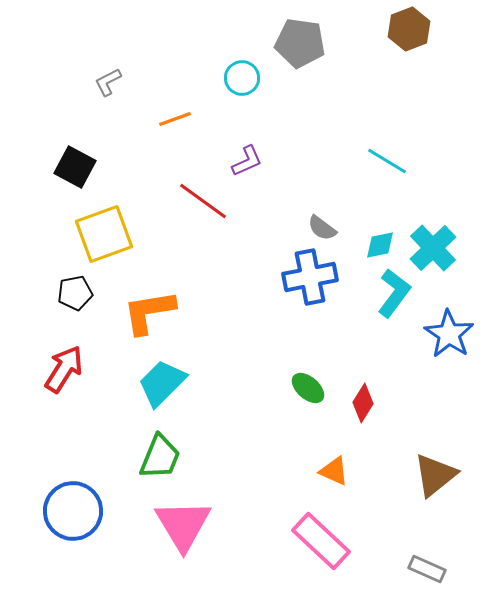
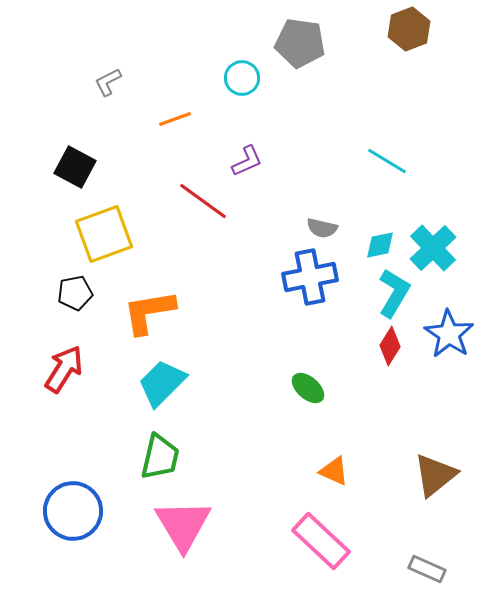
gray semicircle: rotated 24 degrees counterclockwise
cyan L-shape: rotated 6 degrees counterclockwise
red diamond: moved 27 px right, 57 px up
green trapezoid: rotated 9 degrees counterclockwise
